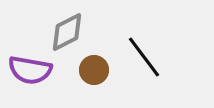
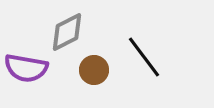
purple semicircle: moved 4 px left, 2 px up
